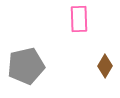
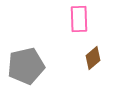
brown diamond: moved 12 px left, 8 px up; rotated 20 degrees clockwise
